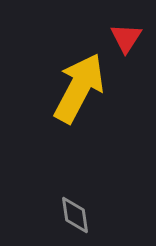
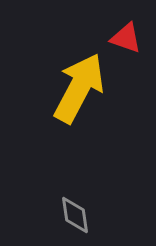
red triangle: rotated 44 degrees counterclockwise
